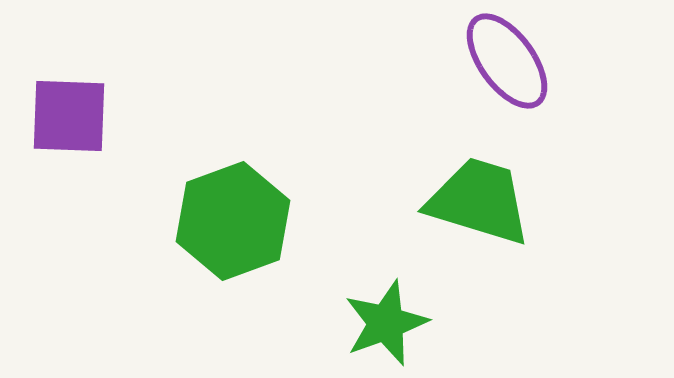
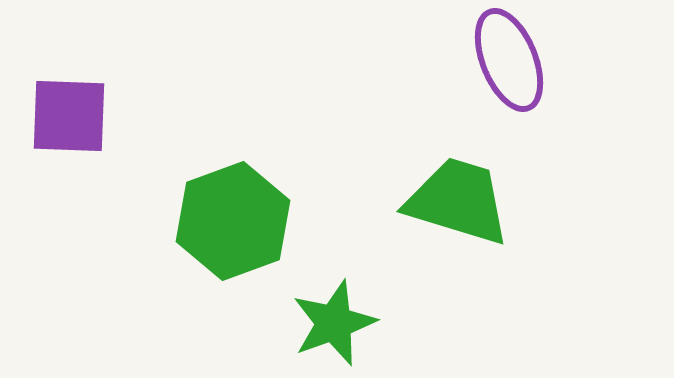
purple ellipse: moved 2 px right, 1 px up; rotated 14 degrees clockwise
green trapezoid: moved 21 px left
green star: moved 52 px left
